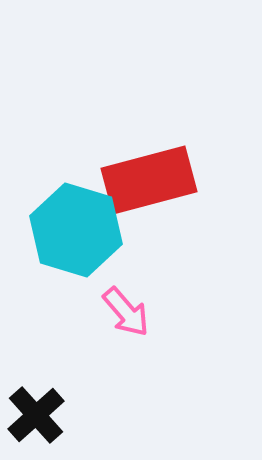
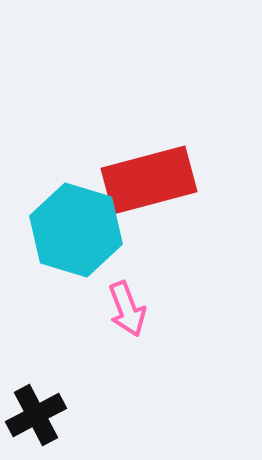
pink arrow: moved 1 px right, 3 px up; rotated 20 degrees clockwise
black cross: rotated 14 degrees clockwise
